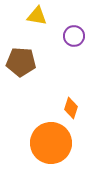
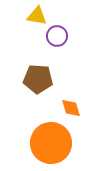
purple circle: moved 17 px left
brown pentagon: moved 17 px right, 17 px down
orange diamond: rotated 35 degrees counterclockwise
